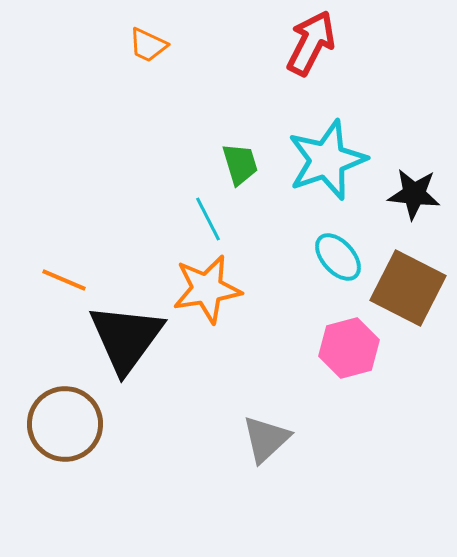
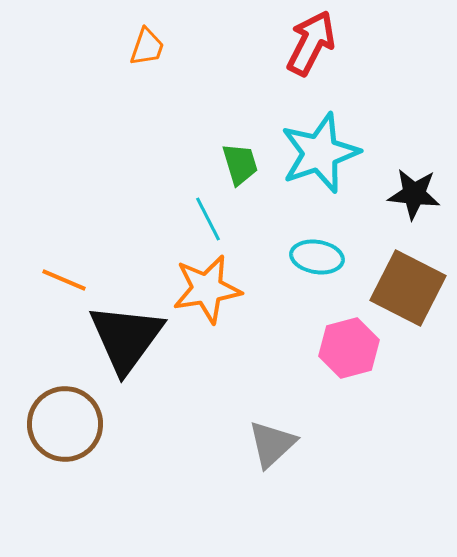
orange trapezoid: moved 1 px left, 2 px down; rotated 96 degrees counterclockwise
cyan star: moved 7 px left, 7 px up
cyan ellipse: moved 21 px left; rotated 39 degrees counterclockwise
gray triangle: moved 6 px right, 5 px down
